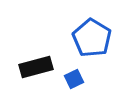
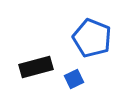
blue pentagon: rotated 9 degrees counterclockwise
